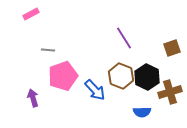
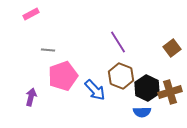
purple line: moved 6 px left, 4 px down
brown square: rotated 18 degrees counterclockwise
black hexagon: moved 11 px down
purple arrow: moved 2 px left, 1 px up; rotated 30 degrees clockwise
